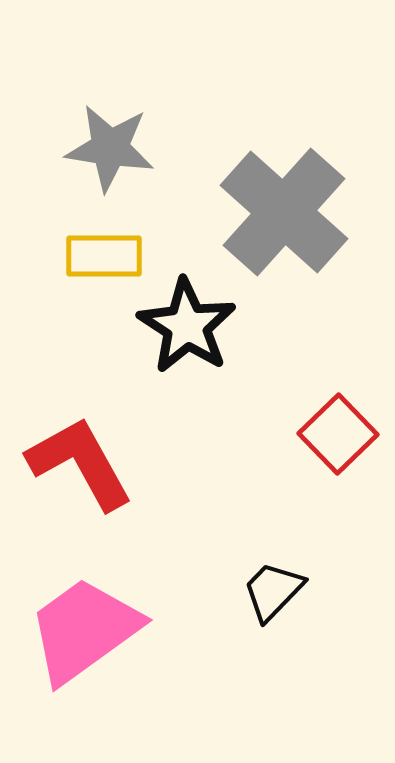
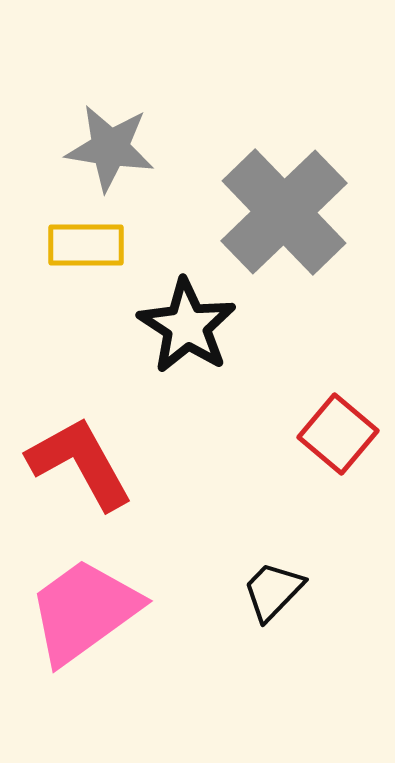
gray cross: rotated 4 degrees clockwise
yellow rectangle: moved 18 px left, 11 px up
red square: rotated 6 degrees counterclockwise
pink trapezoid: moved 19 px up
